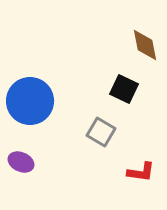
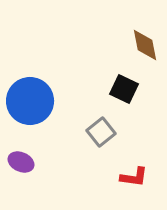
gray square: rotated 20 degrees clockwise
red L-shape: moved 7 px left, 5 px down
